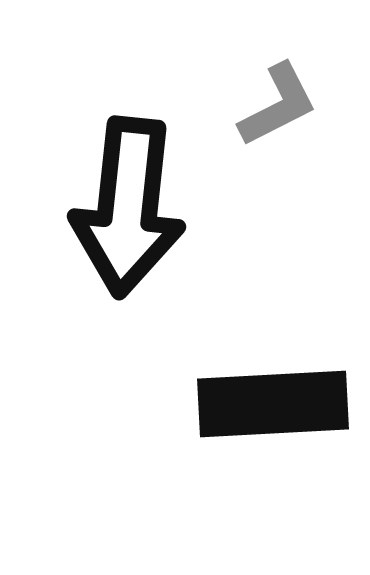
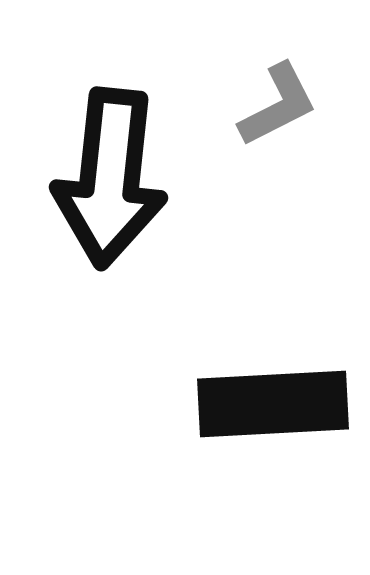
black arrow: moved 18 px left, 29 px up
